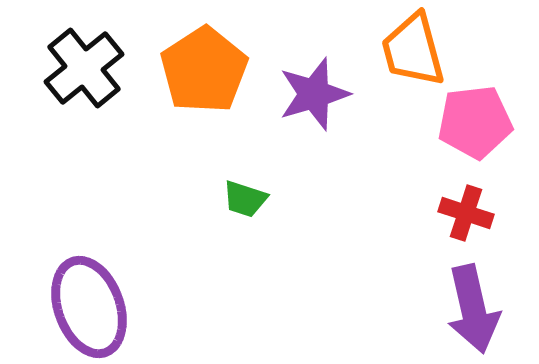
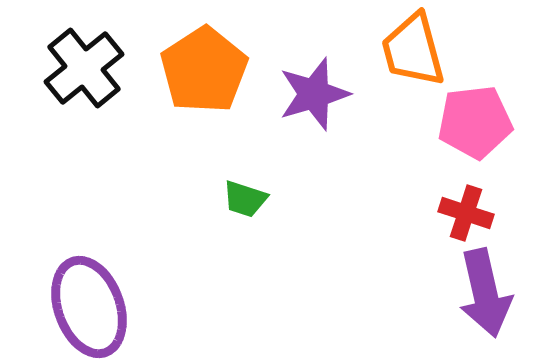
purple arrow: moved 12 px right, 16 px up
